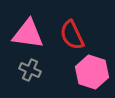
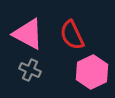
pink triangle: rotated 20 degrees clockwise
pink hexagon: rotated 16 degrees clockwise
